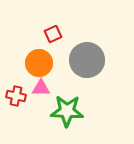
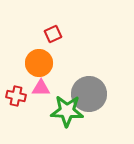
gray circle: moved 2 px right, 34 px down
